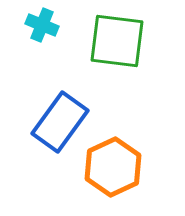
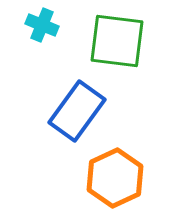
blue rectangle: moved 17 px right, 11 px up
orange hexagon: moved 2 px right, 11 px down
